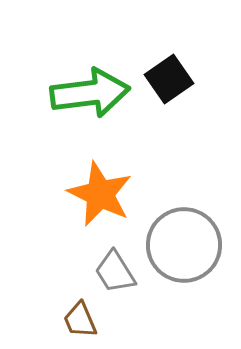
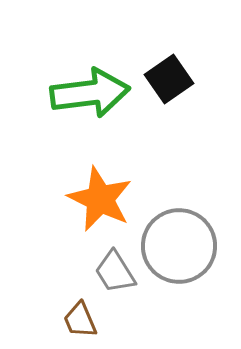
orange star: moved 5 px down
gray circle: moved 5 px left, 1 px down
